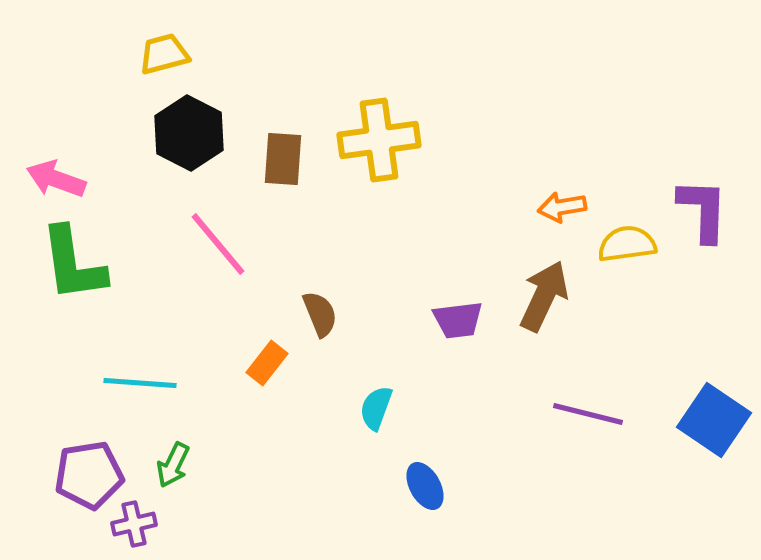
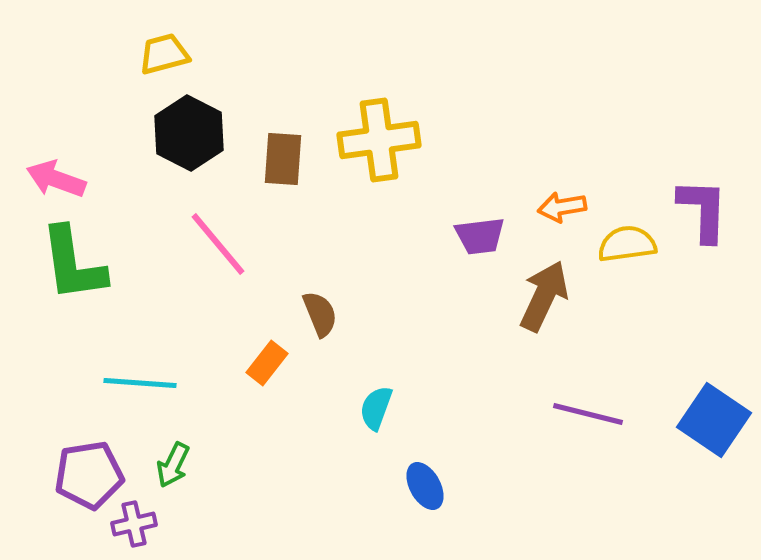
purple trapezoid: moved 22 px right, 84 px up
